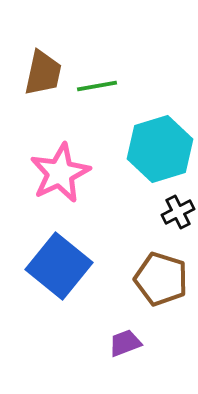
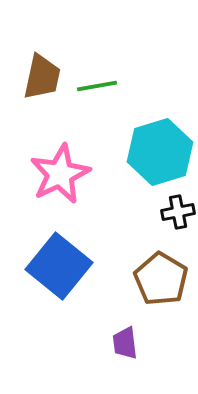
brown trapezoid: moved 1 px left, 4 px down
cyan hexagon: moved 3 px down
pink star: moved 1 px down
black cross: rotated 16 degrees clockwise
brown pentagon: rotated 14 degrees clockwise
purple trapezoid: rotated 76 degrees counterclockwise
